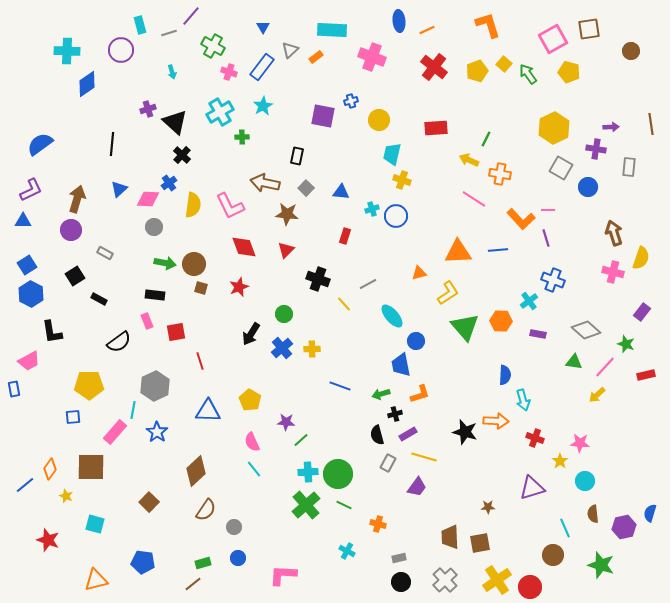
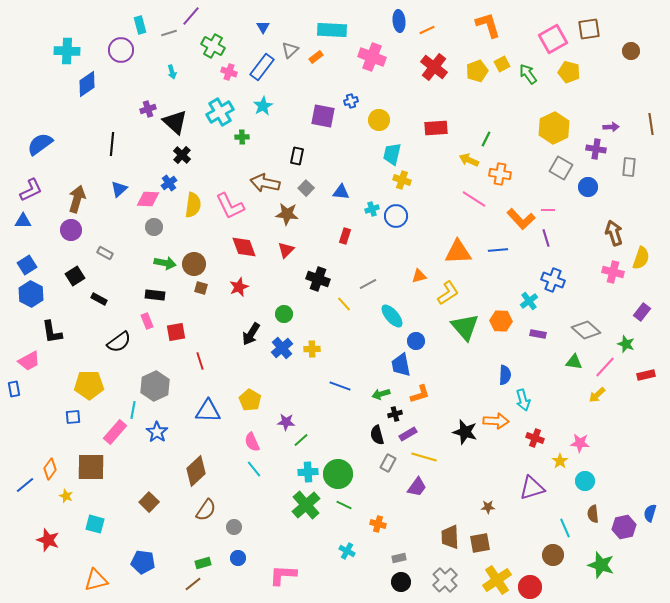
yellow square at (504, 64): moved 2 px left; rotated 21 degrees clockwise
orange triangle at (419, 273): moved 3 px down
